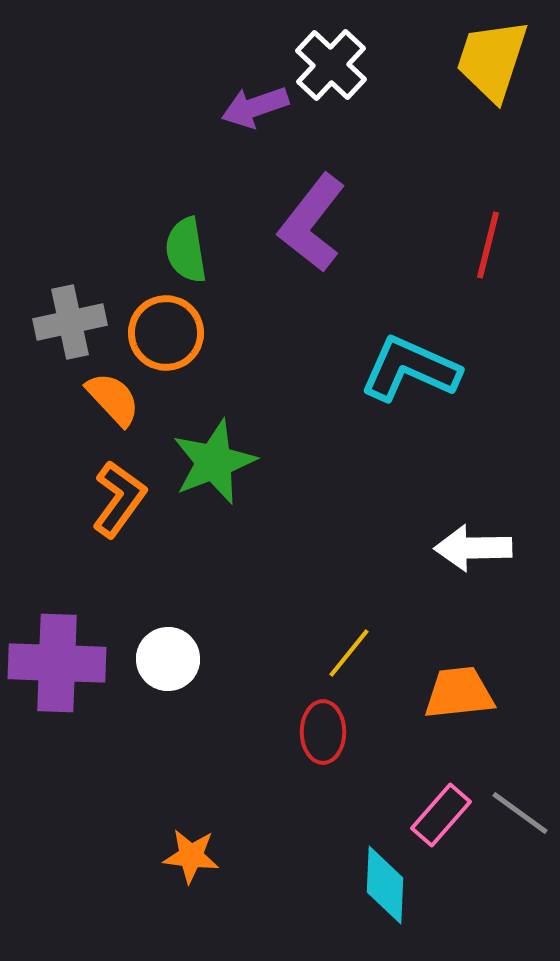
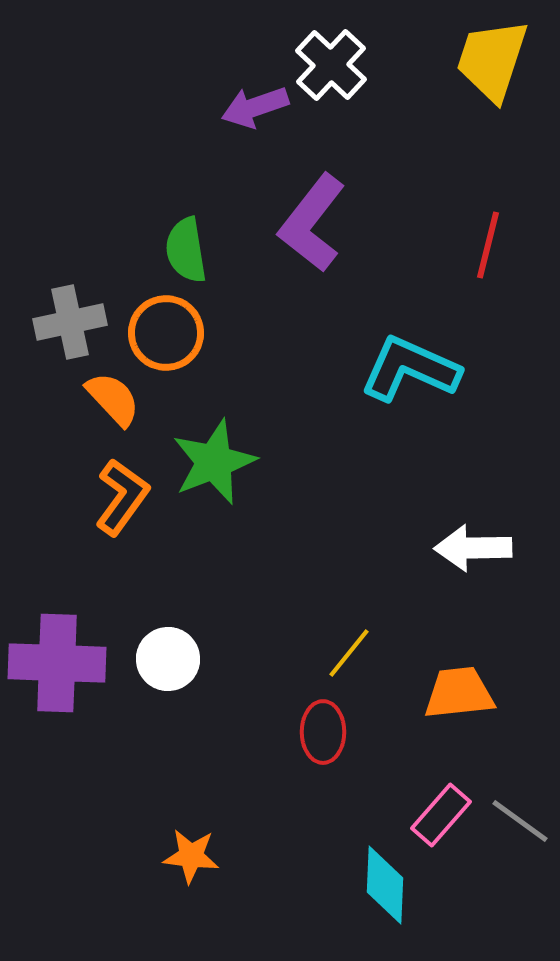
orange L-shape: moved 3 px right, 2 px up
gray line: moved 8 px down
